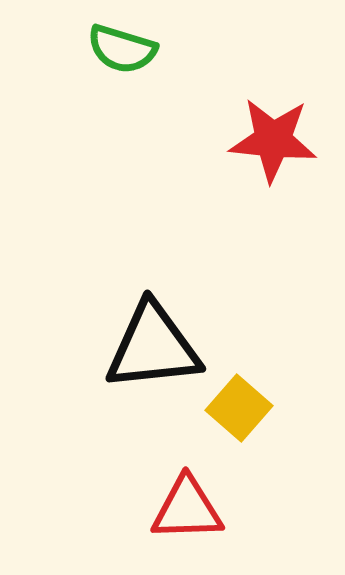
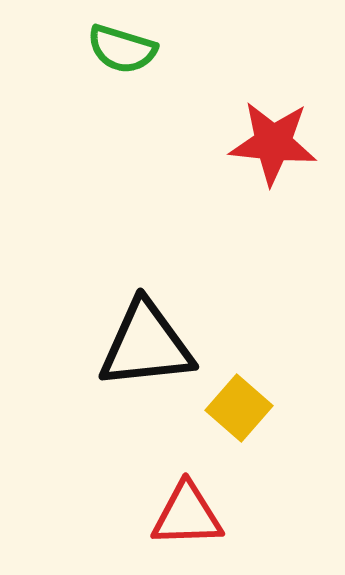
red star: moved 3 px down
black triangle: moved 7 px left, 2 px up
red triangle: moved 6 px down
